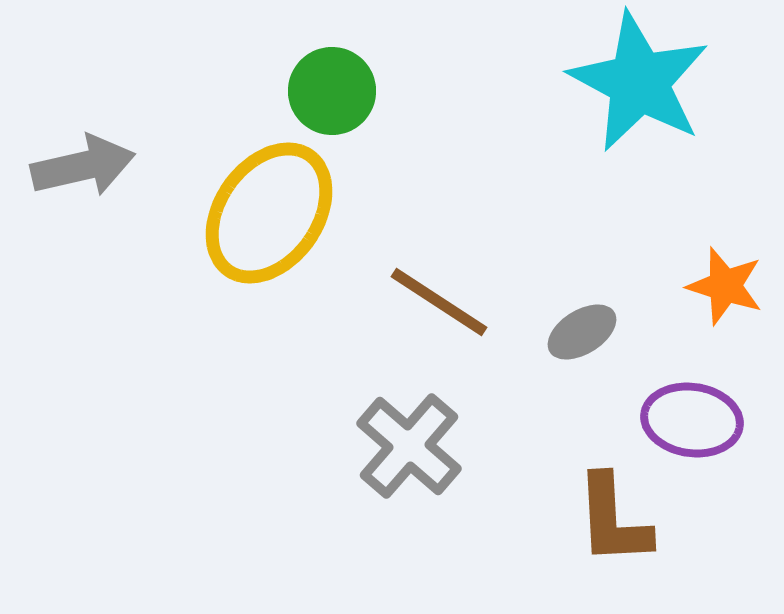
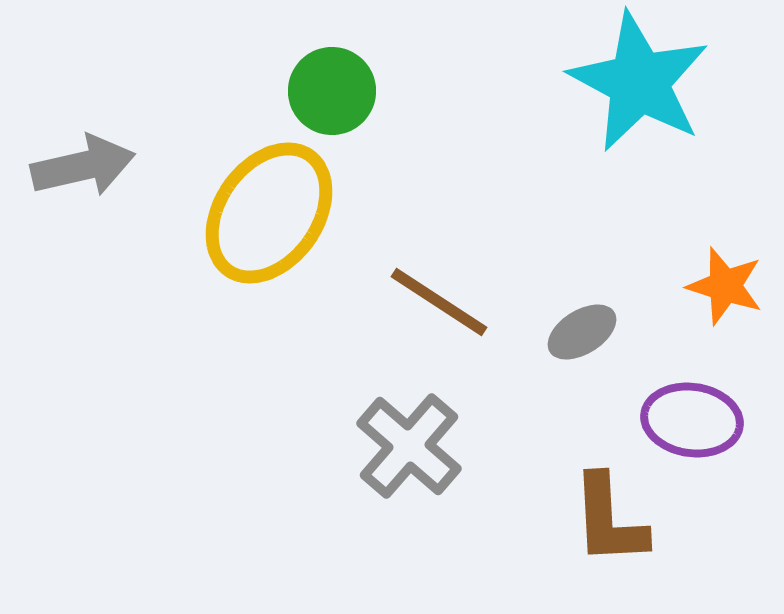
brown L-shape: moved 4 px left
